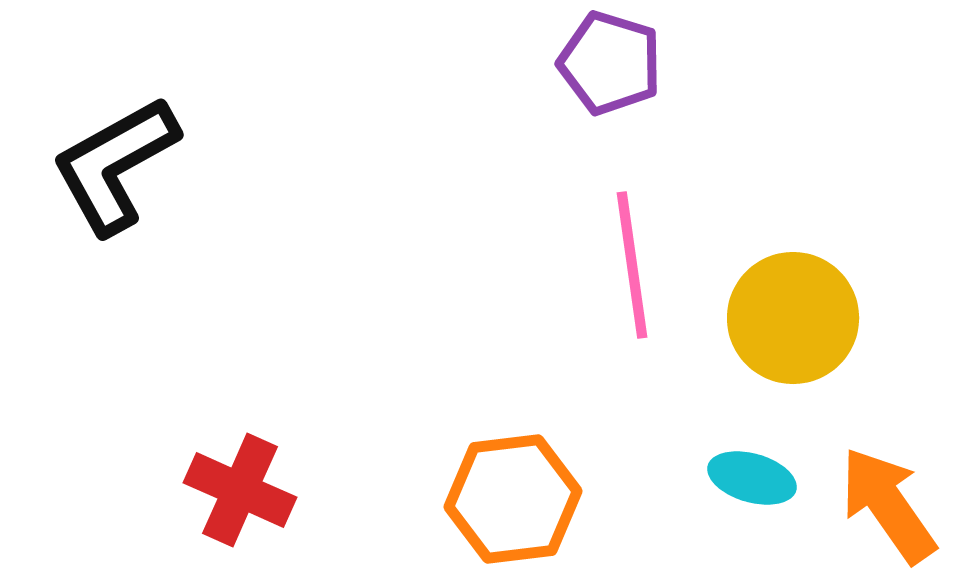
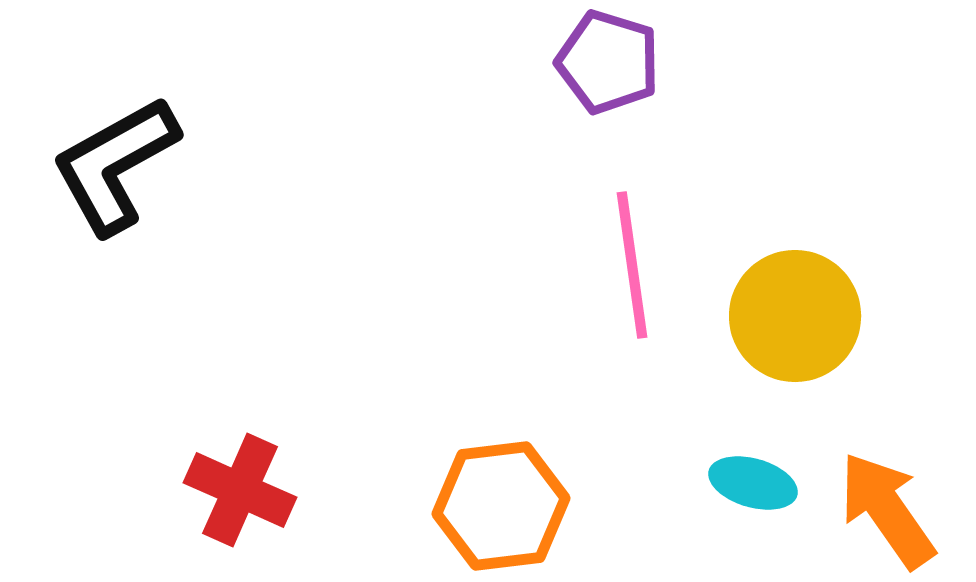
purple pentagon: moved 2 px left, 1 px up
yellow circle: moved 2 px right, 2 px up
cyan ellipse: moved 1 px right, 5 px down
orange hexagon: moved 12 px left, 7 px down
orange arrow: moved 1 px left, 5 px down
